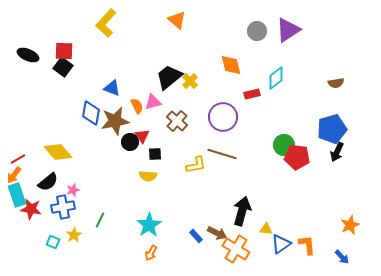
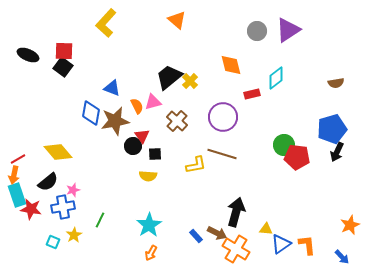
black circle at (130, 142): moved 3 px right, 4 px down
orange arrow at (14, 175): rotated 24 degrees counterclockwise
black arrow at (242, 211): moved 6 px left, 1 px down
